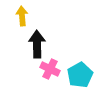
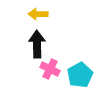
yellow arrow: moved 16 px right, 2 px up; rotated 84 degrees counterclockwise
